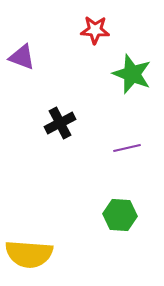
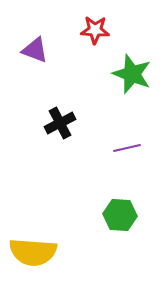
purple triangle: moved 13 px right, 7 px up
yellow semicircle: moved 4 px right, 2 px up
